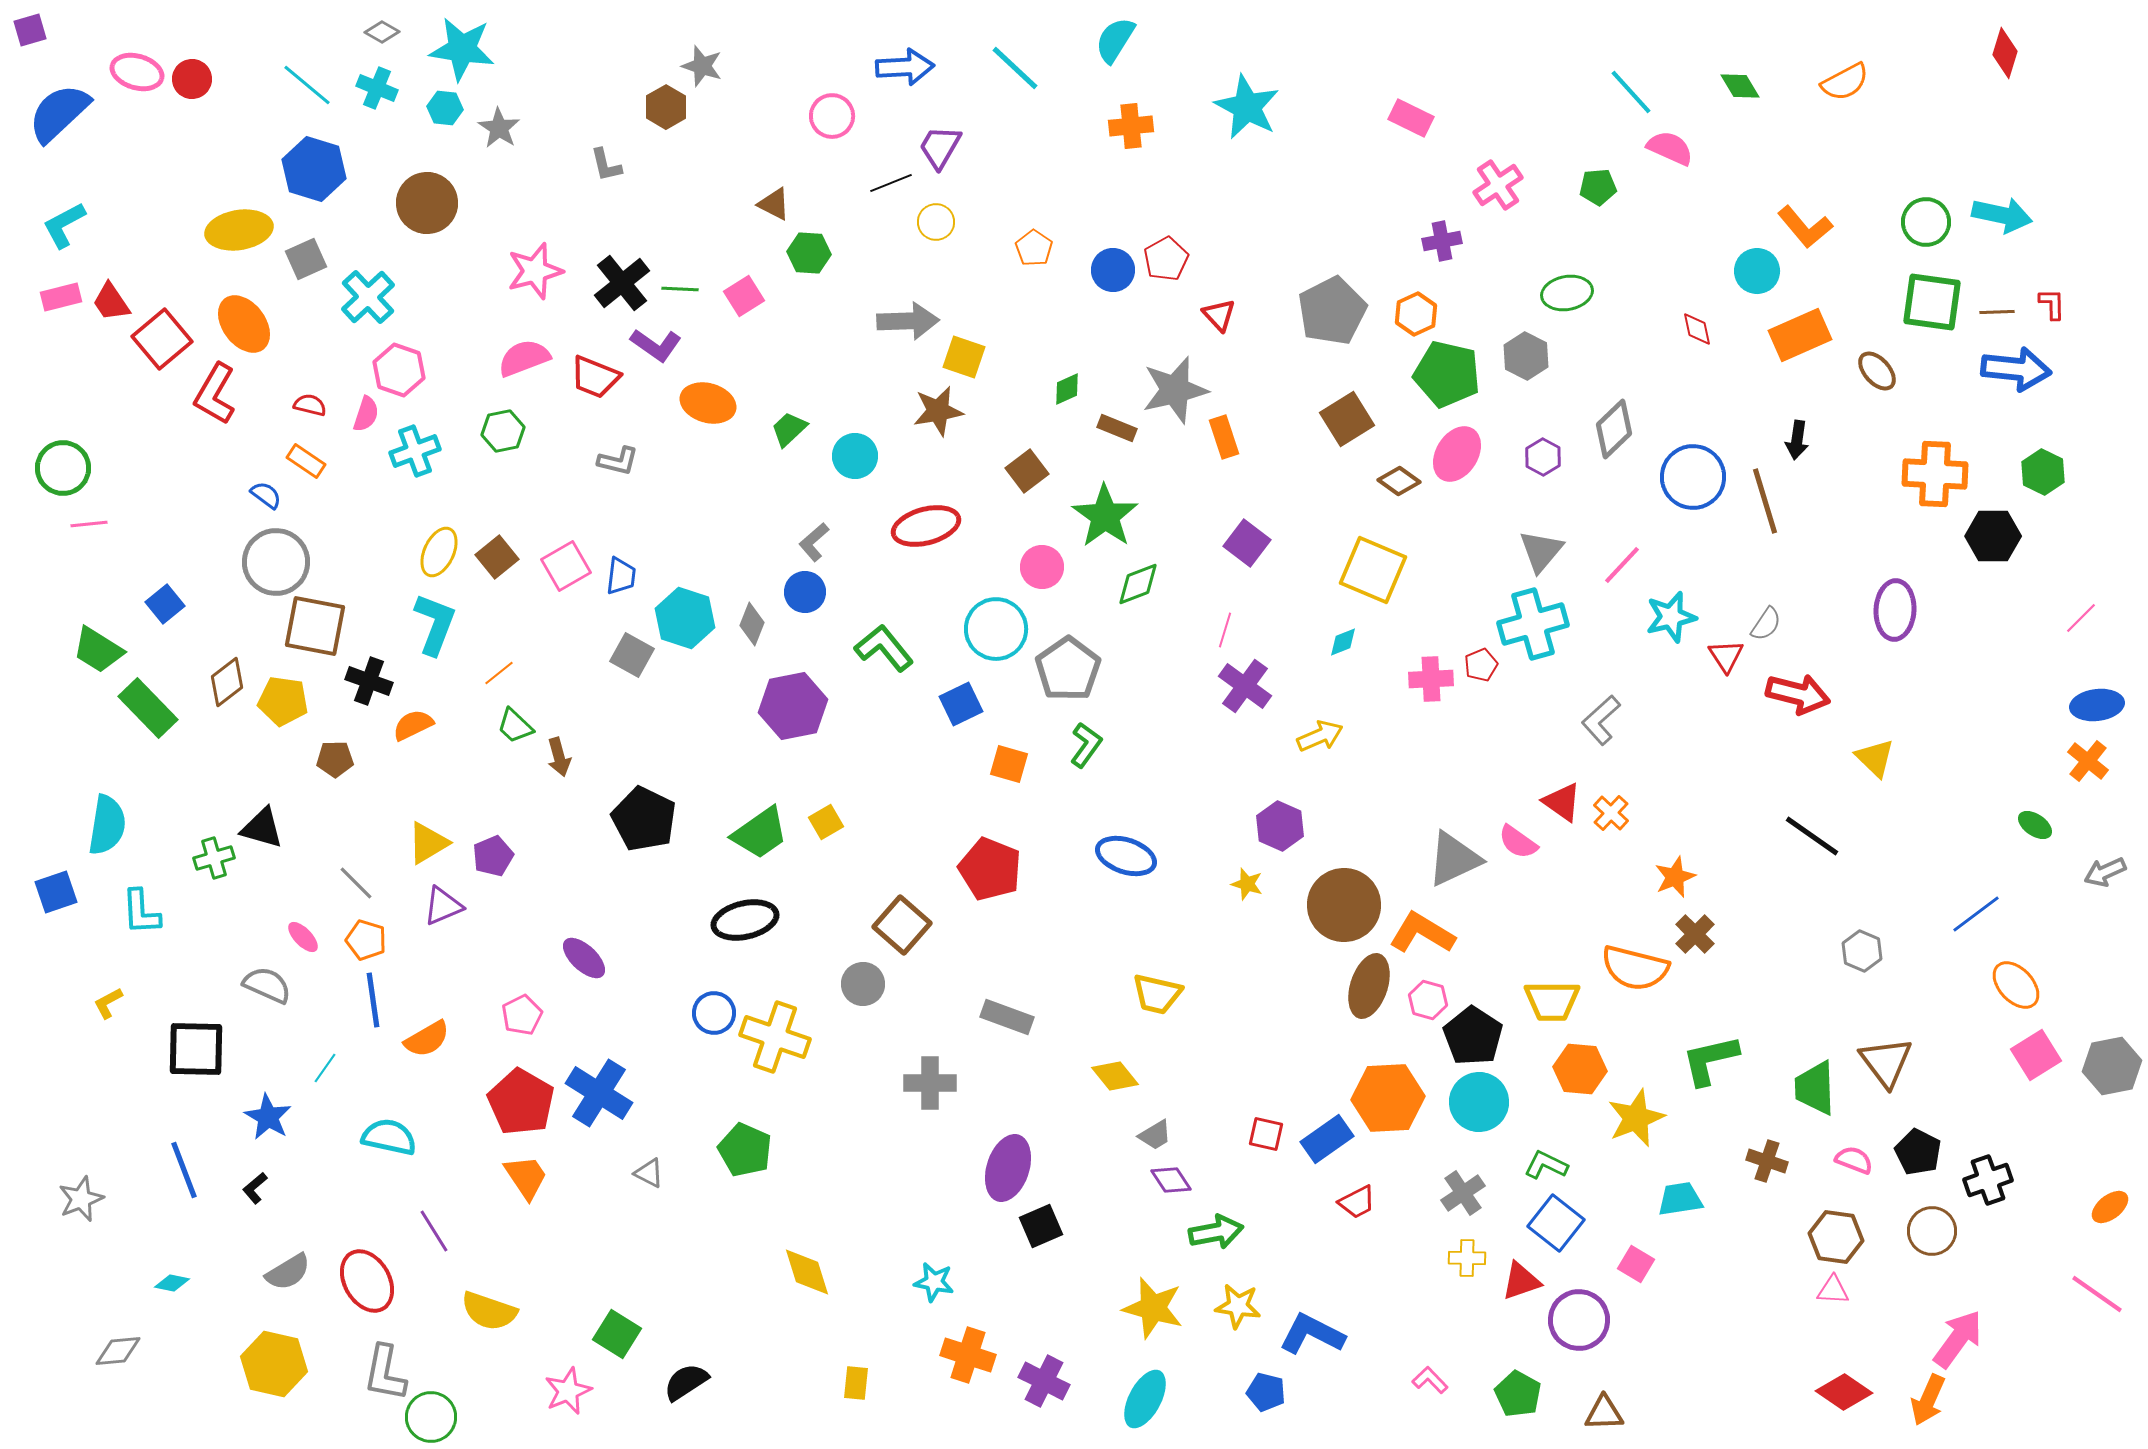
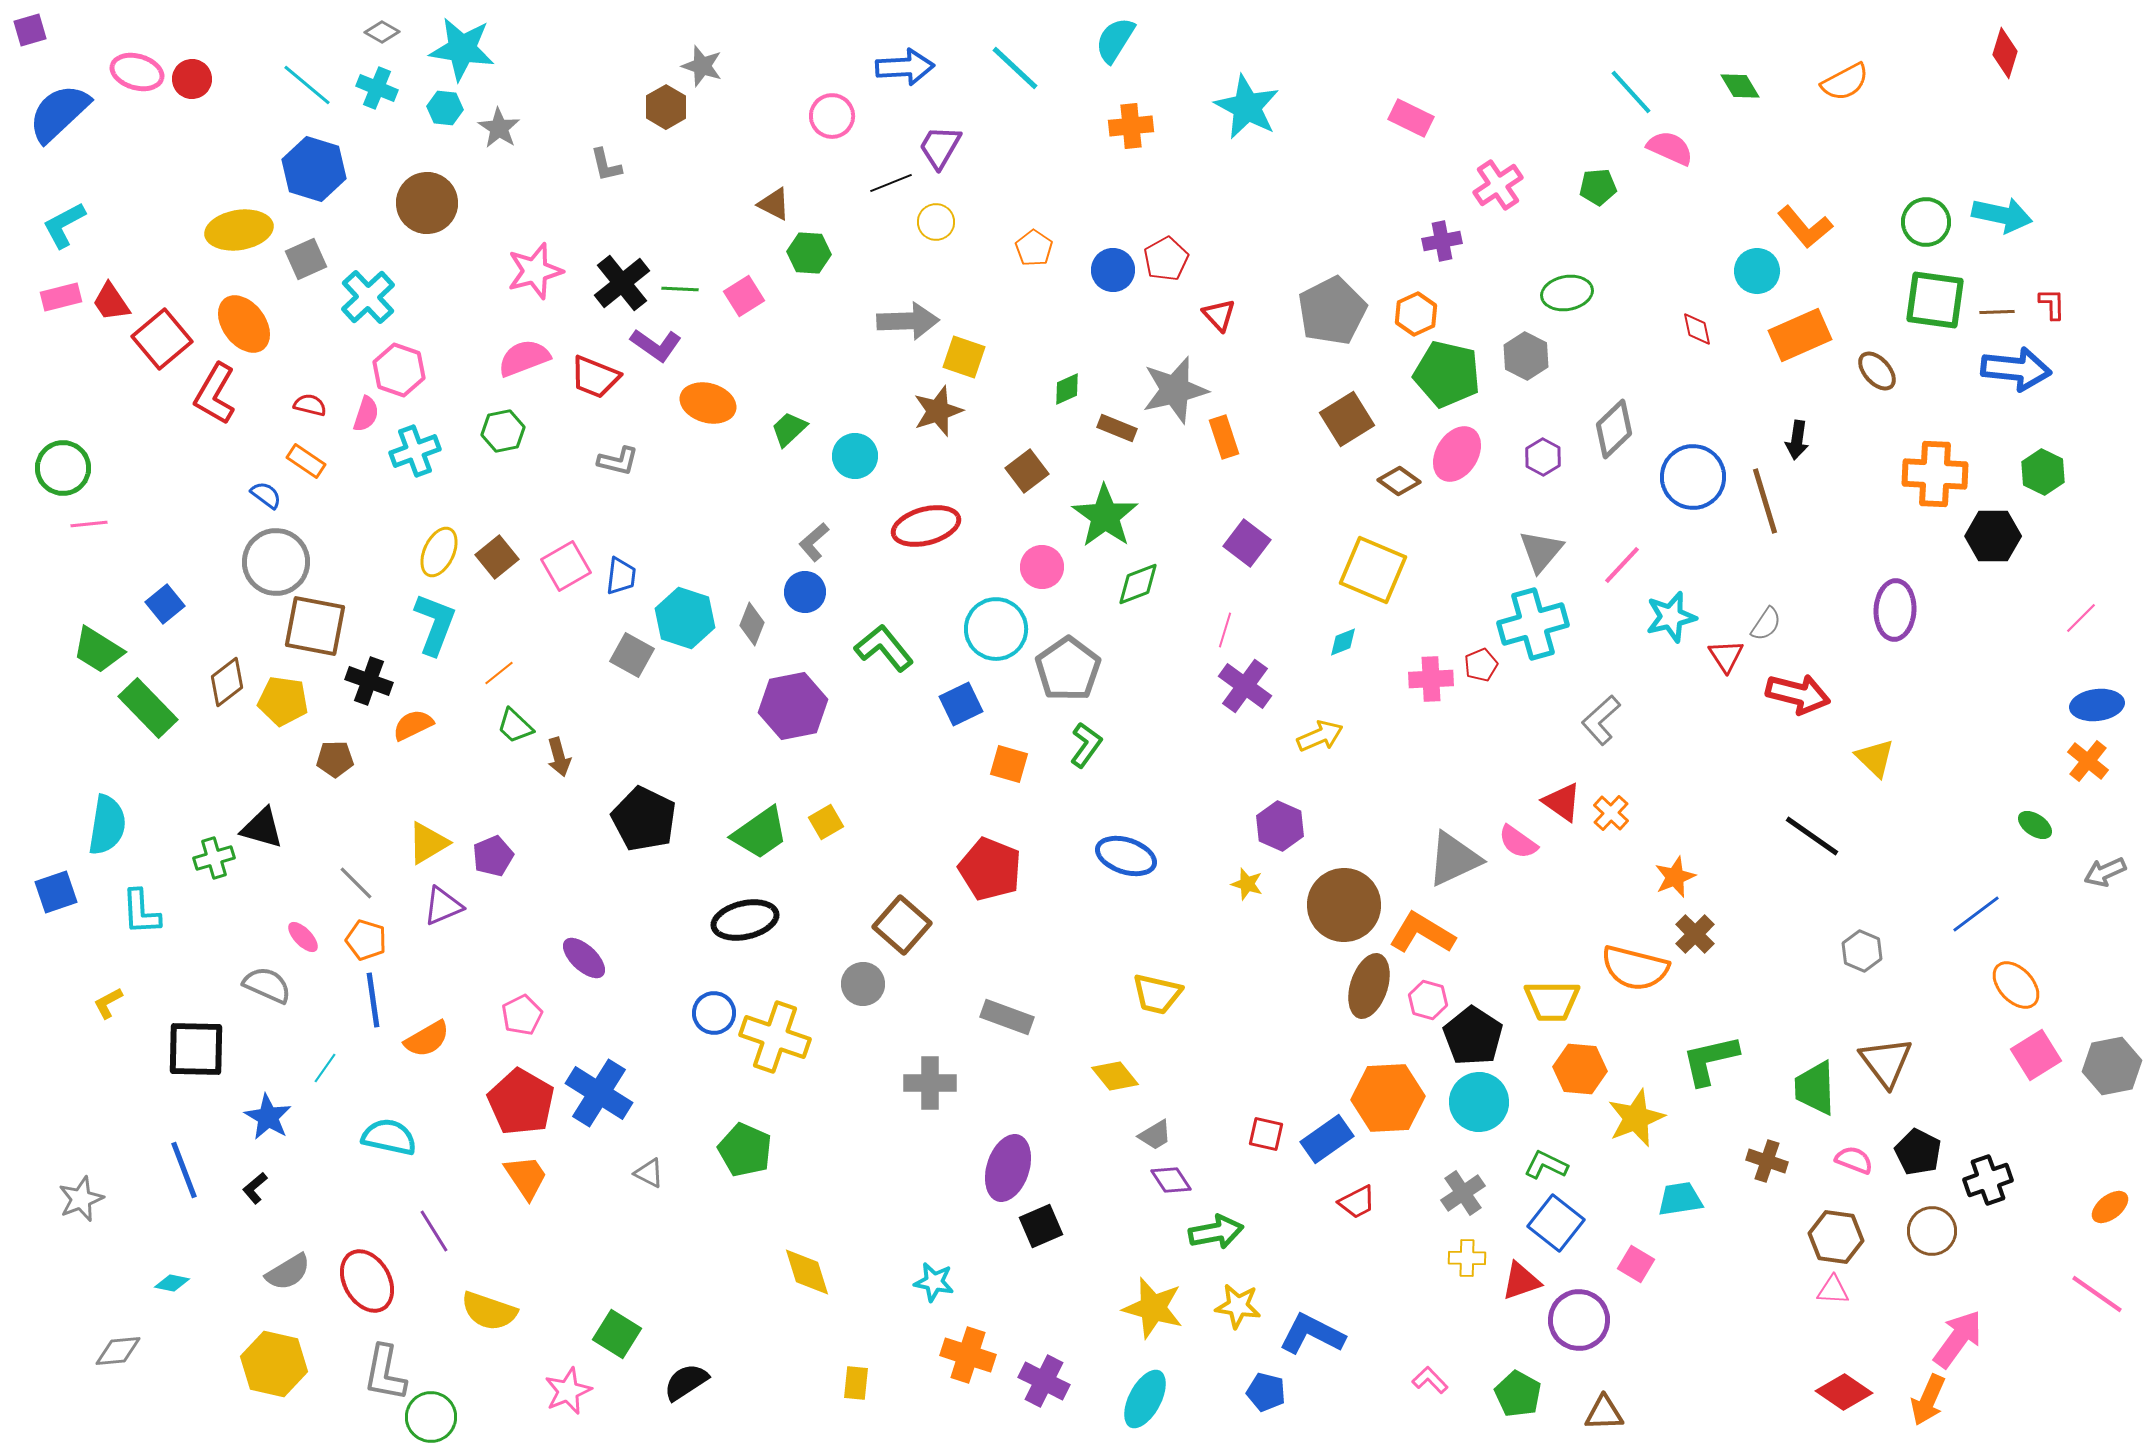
green square at (1932, 302): moved 3 px right, 2 px up
brown star at (938, 411): rotated 9 degrees counterclockwise
